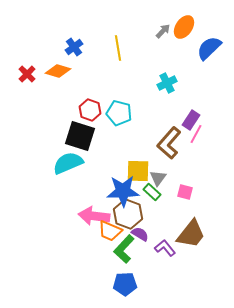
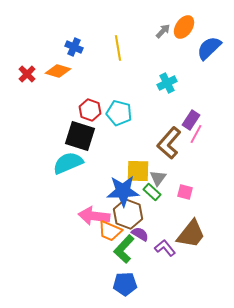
blue cross: rotated 30 degrees counterclockwise
